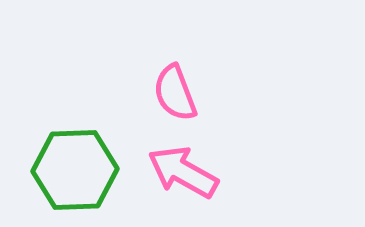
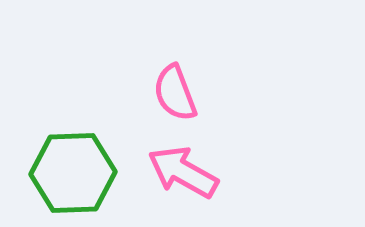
green hexagon: moved 2 px left, 3 px down
